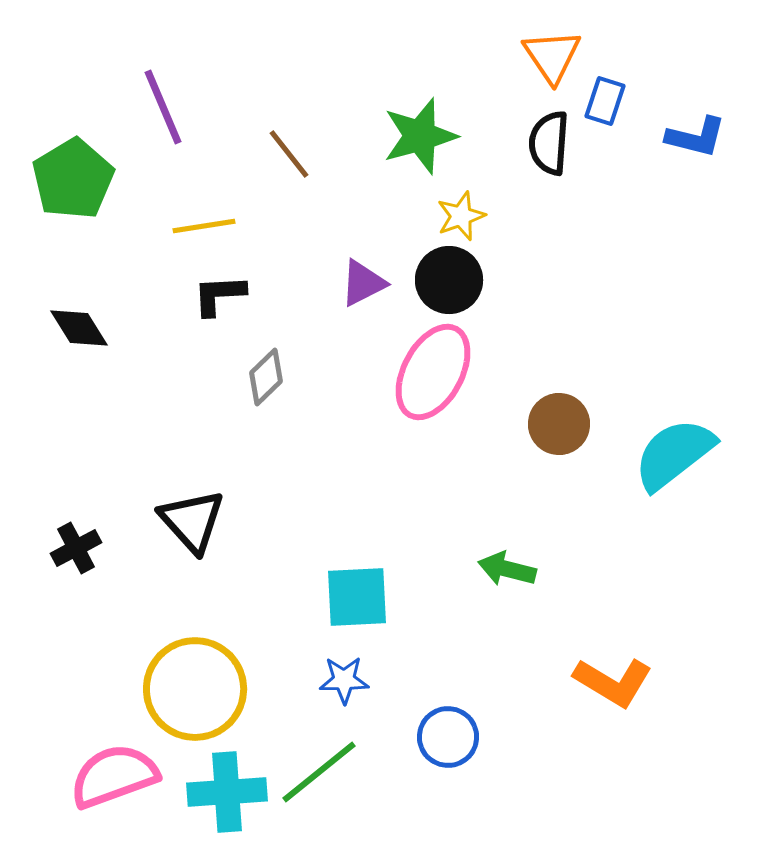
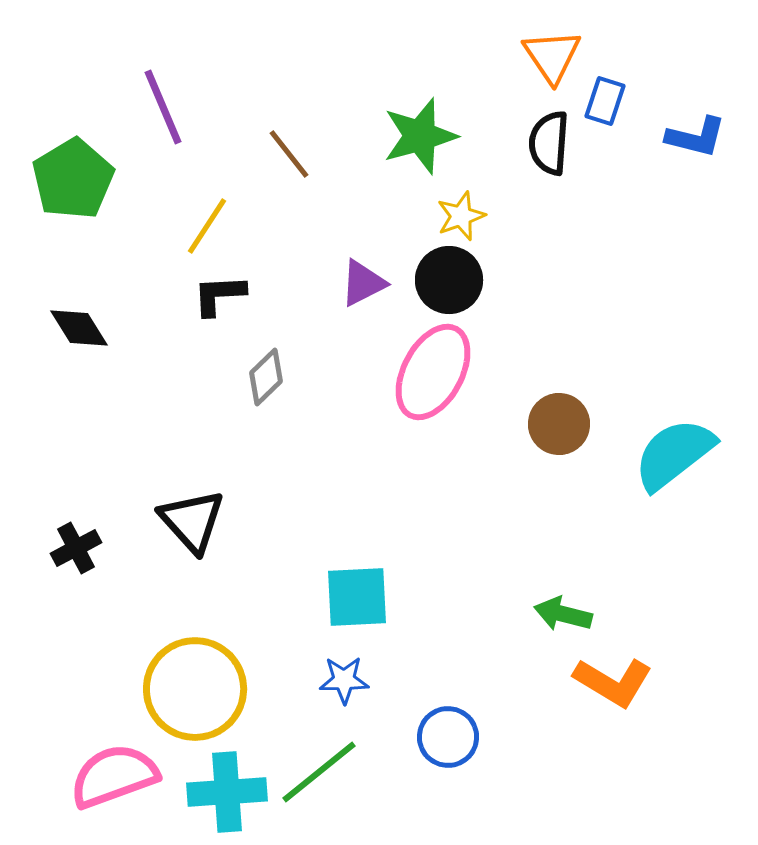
yellow line: moved 3 px right; rotated 48 degrees counterclockwise
green arrow: moved 56 px right, 45 px down
